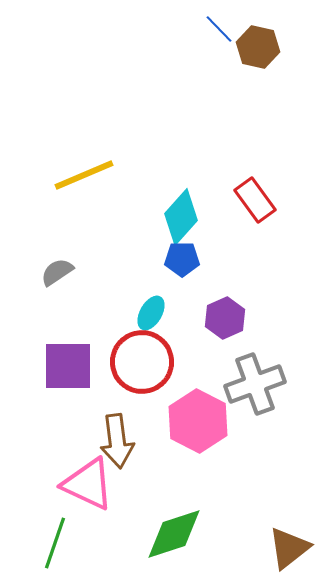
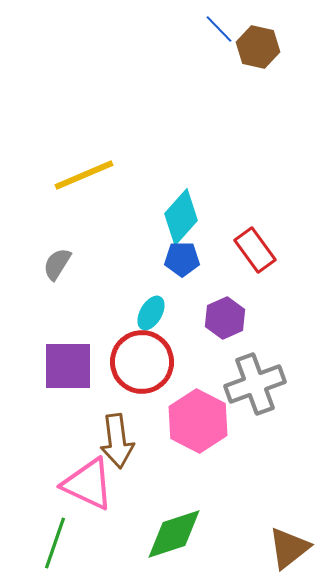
red rectangle: moved 50 px down
gray semicircle: moved 8 px up; rotated 24 degrees counterclockwise
